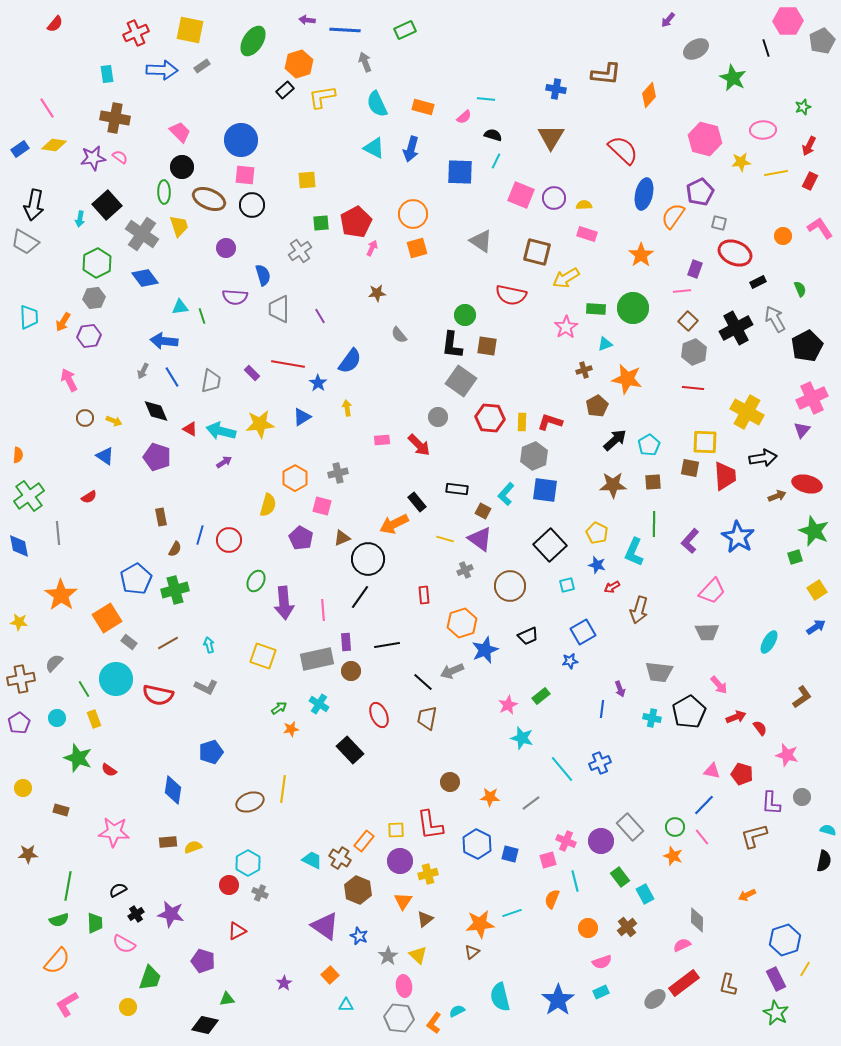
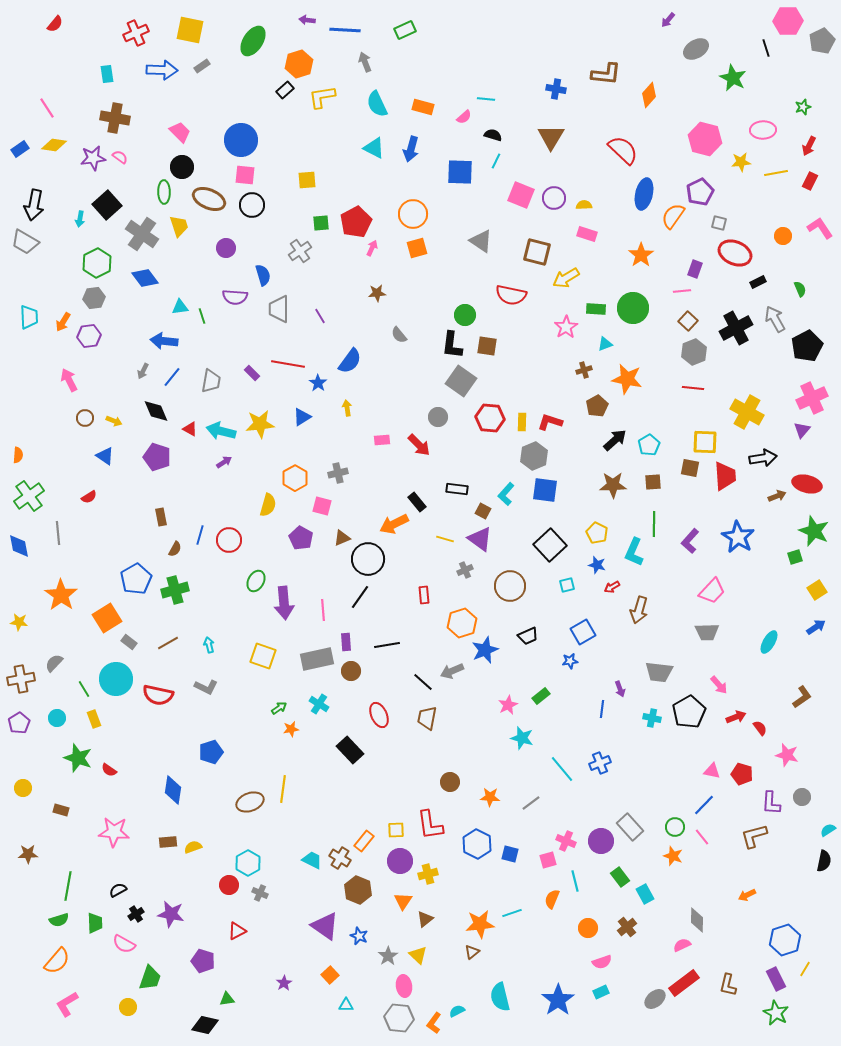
blue line at (172, 377): rotated 70 degrees clockwise
cyan semicircle at (828, 830): rotated 49 degrees counterclockwise
